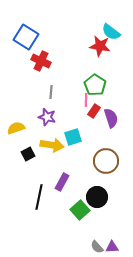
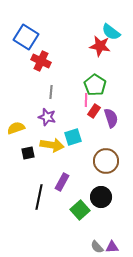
black square: moved 1 px up; rotated 16 degrees clockwise
black circle: moved 4 px right
